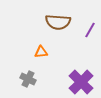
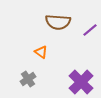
purple line: rotated 21 degrees clockwise
orange triangle: rotated 40 degrees clockwise
gray cross: rotated 28 degrees clockwise
